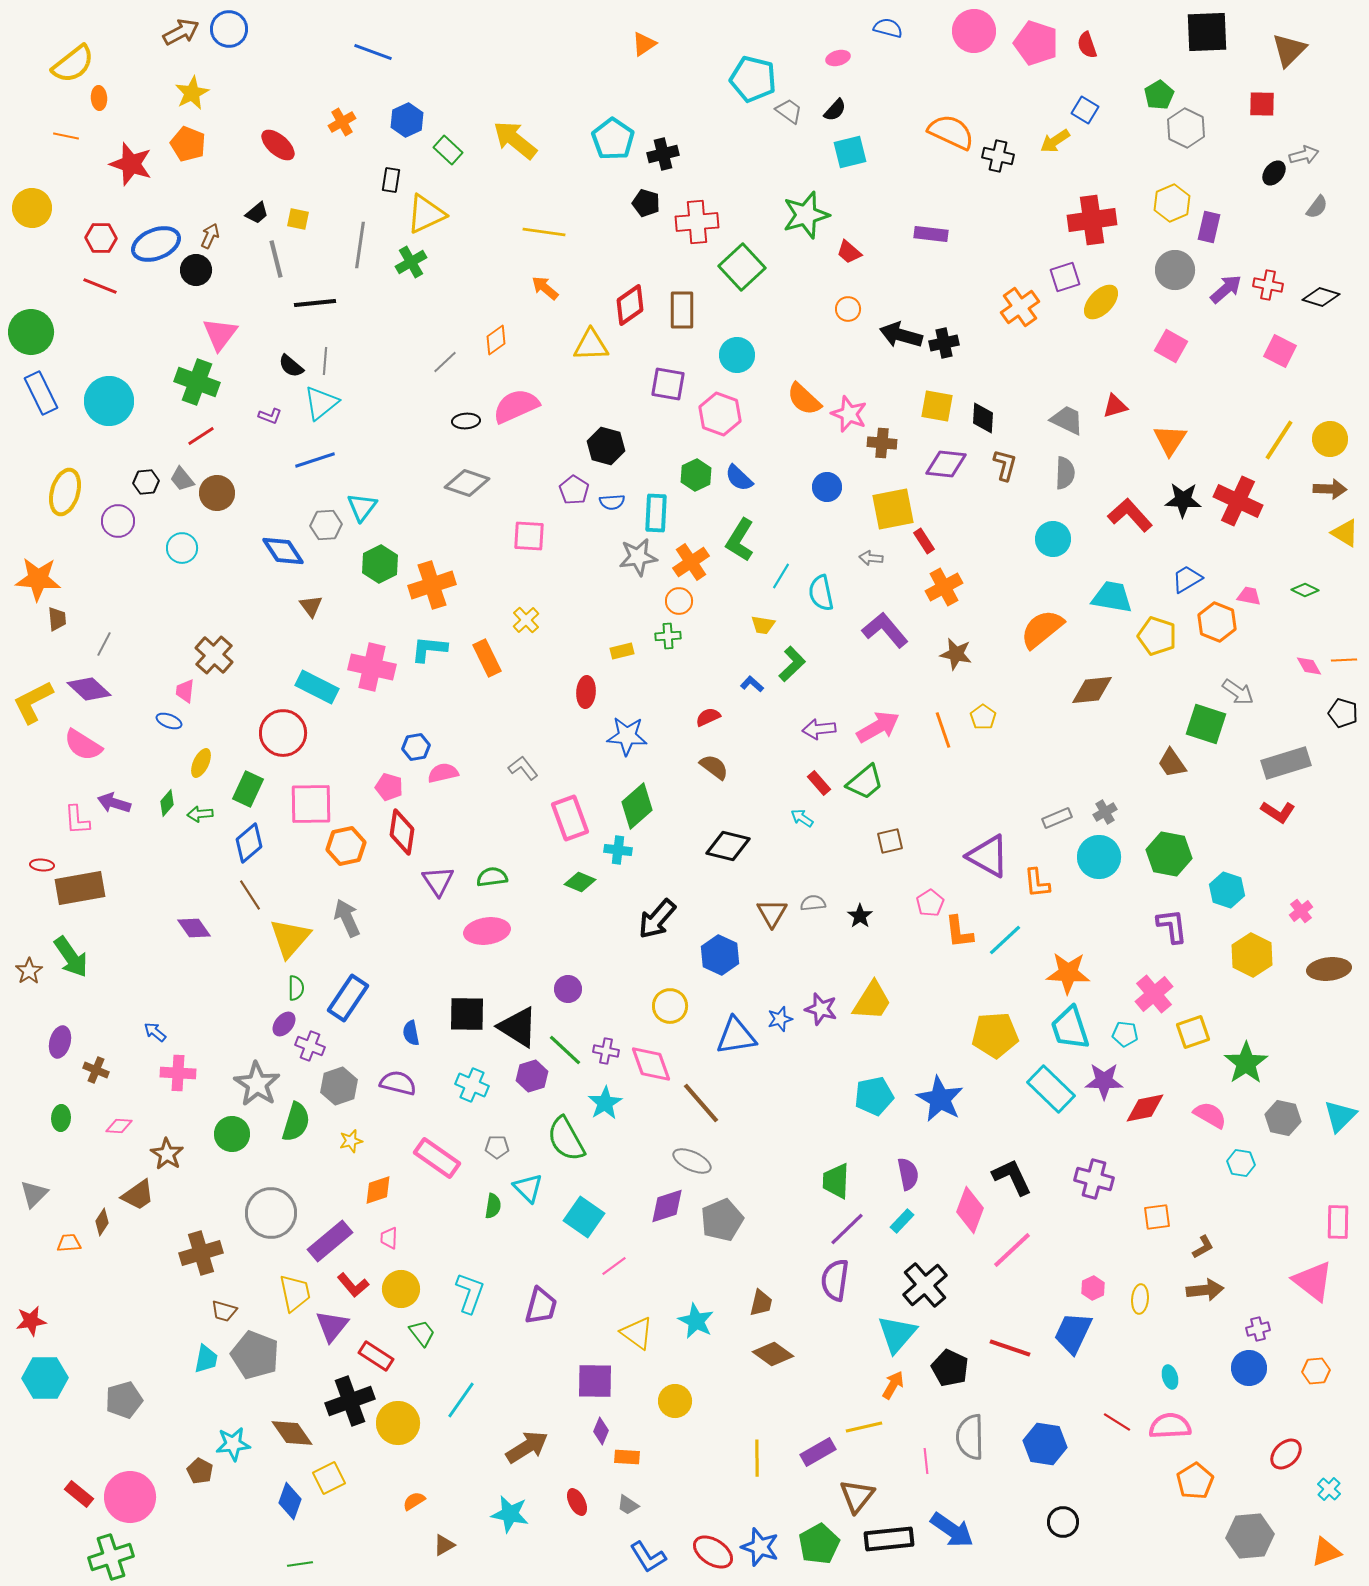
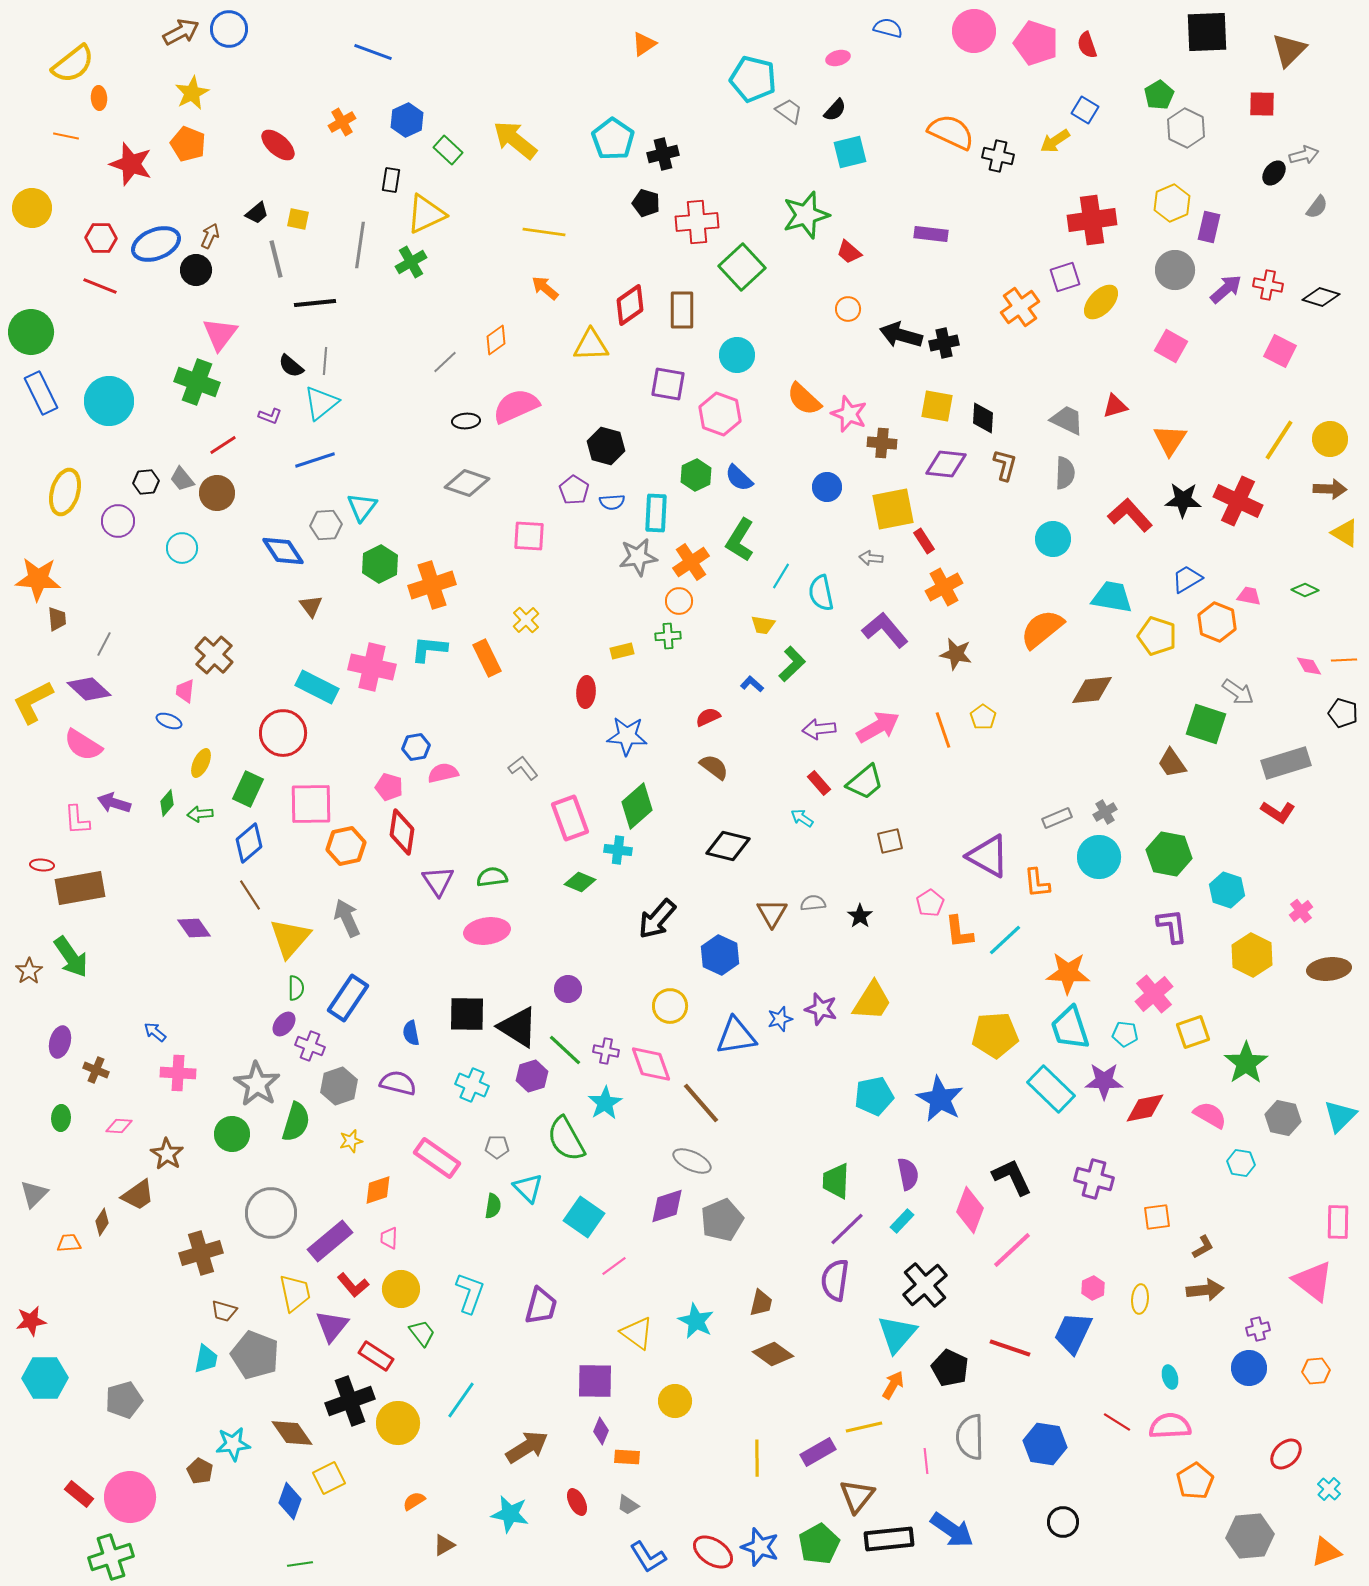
red line at (201, 436): moved 22 px right, 9 px down
